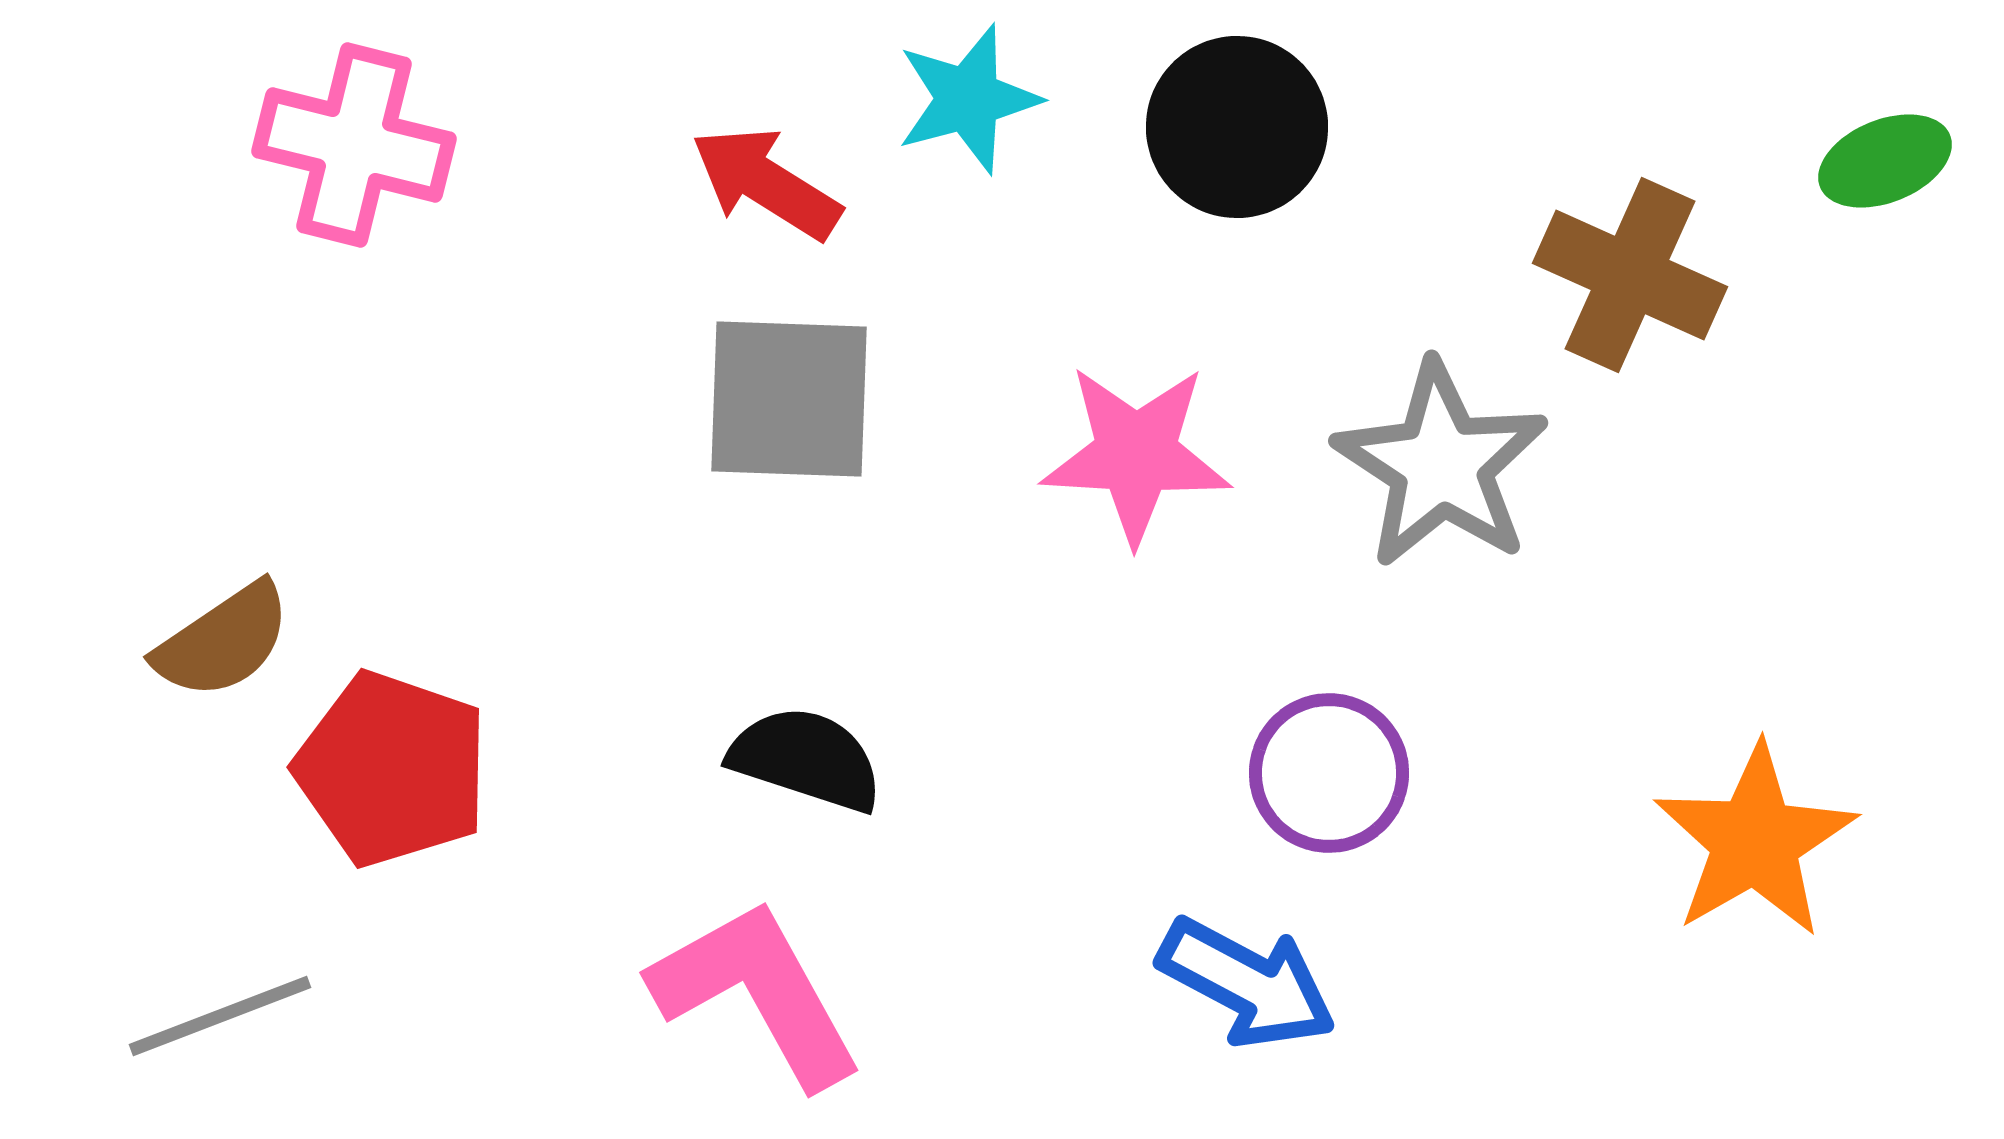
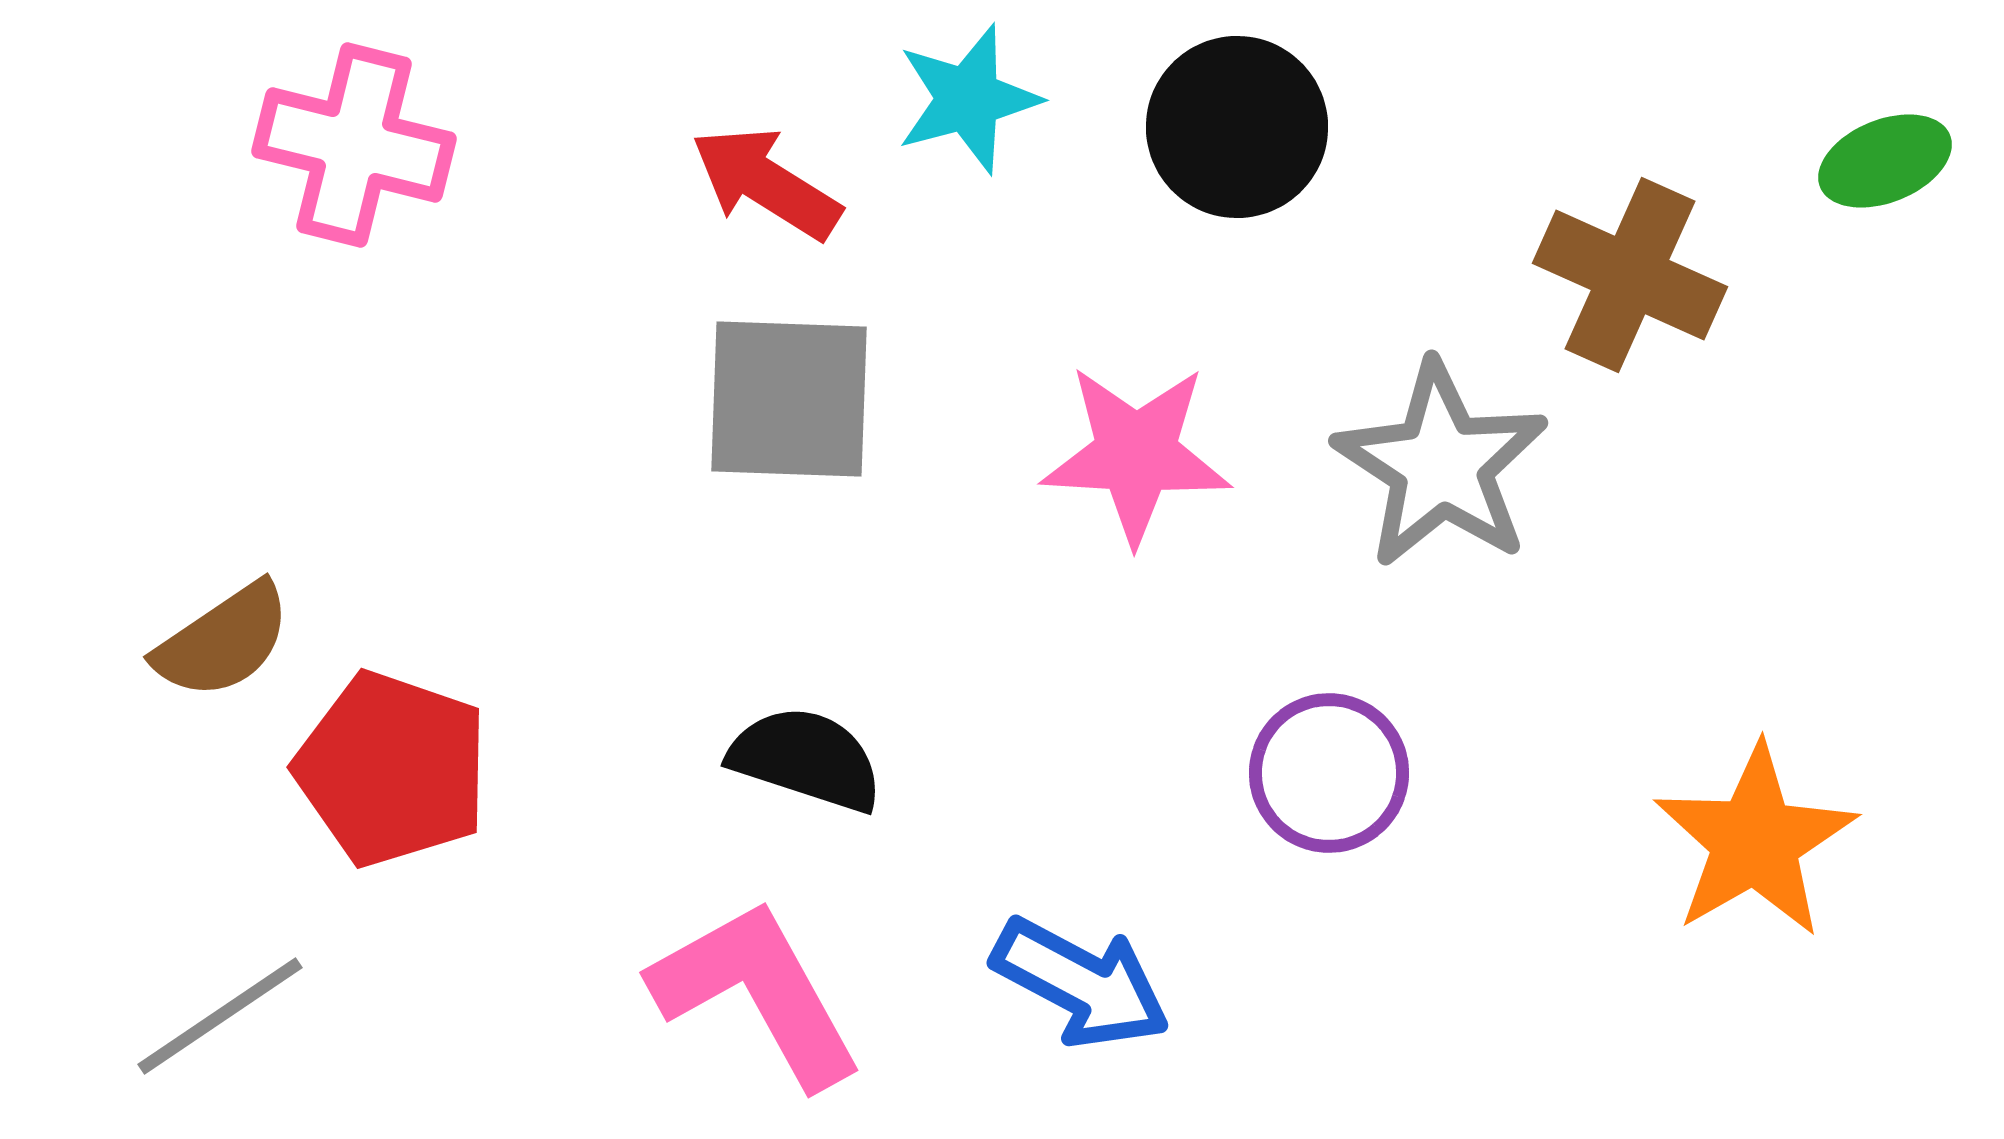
blue arrow: moved 166 px left
gray line: rotated 13 degrees counterclockwise
